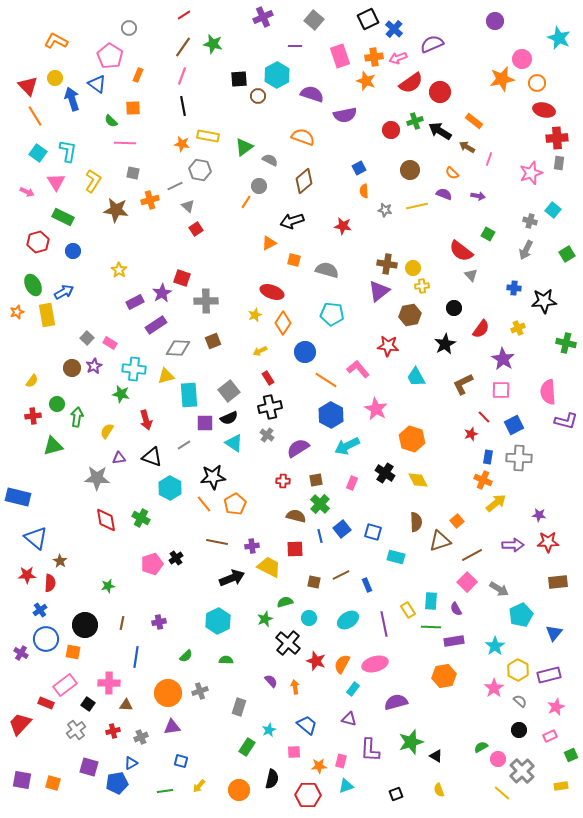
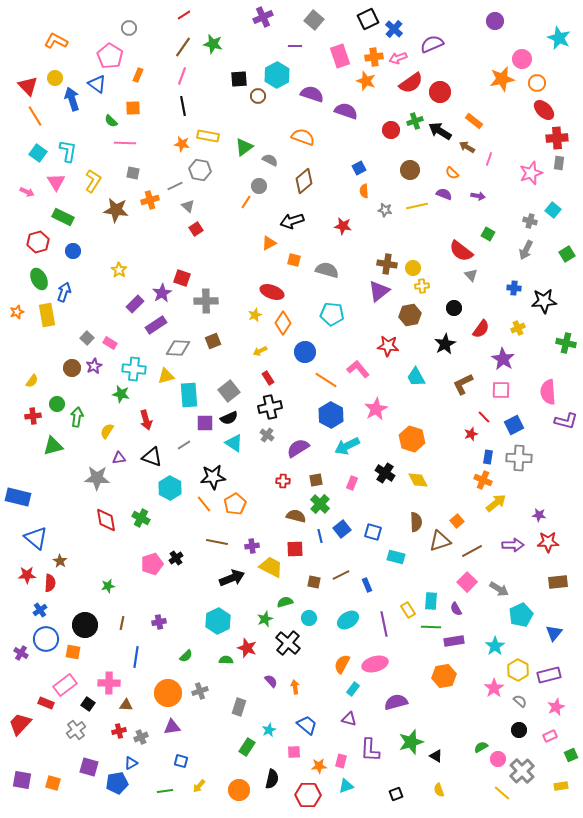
red ellipse at (544, 110): rotated 30 degrees clockwise
purple semicircle at (345, 115): moved 1 px right, 4 px up; rotated 150 degrees counterclockwise
green ellipse at (33, 285): moved 6 px right, 6 px up
blue arrow at (64, 292): rotated 42 degrees counterclockwise
purple rectangle at (135, 302): moved 2 px down; rotated 18 degrees counterclockwise
pink star at (376, 409): rotated 15 degrees clockwise
brown line at (472, 555): moved 4 px up
yellow trapezoid at (269, 567): moved 2 px right
red star at (316, 661): moved 69 px left, 13 px up
red cross at (113, 731): moved 6 px right
